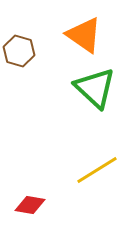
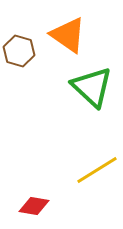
orange triangle: moved 16 px left
green triangle: moved 3 px left, 1 px up
red diamond: moved 4 px right, 1 px down
